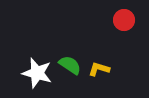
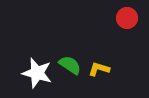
red circle: moved 3 px right, 2 px up
